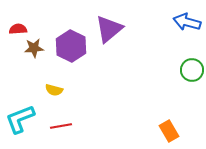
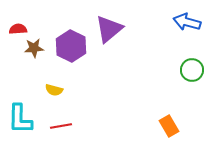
cyan L-shape: rotated 68 degrees counterclockwise
orange rectangle: moved 5 px up
